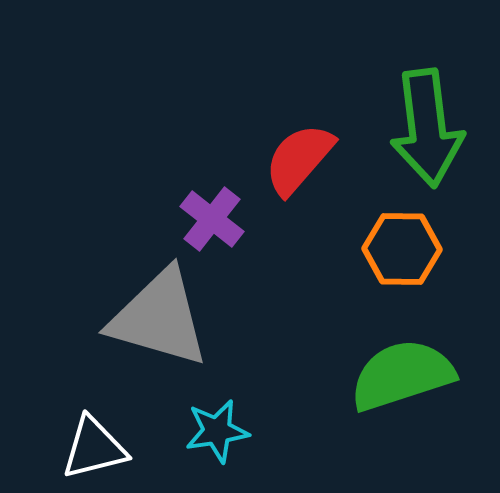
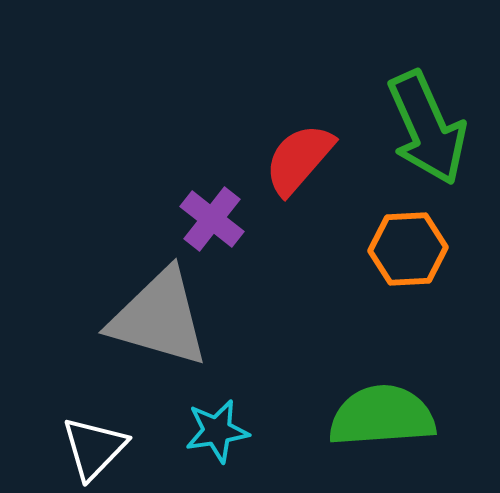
green arrow: rotated 17 degrees counterclockwise
orange hexagon: moved 6 px right; rotated 4 degrees counterclockwise
green semicircle: moved 20 px left, 41 px down; rotated 14 degrees clockwise
white triangle: rotated 32 degrees counterclockwise
